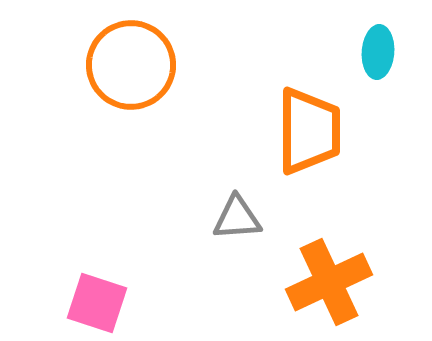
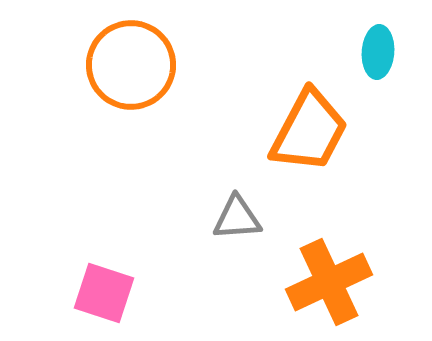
orange trapezoid: rotated 28 degrees clockwise
pink square: moved 7 px right, 10 px up
